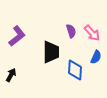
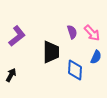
purple semicircle: moved 1 px right, 1 px down
